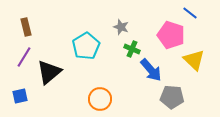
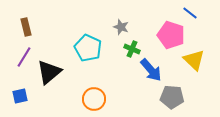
cyan pentagon: moved 2 px right, 2 px down; rotated 16 degrees counterclockwise
orange circle: moved 6 px left
